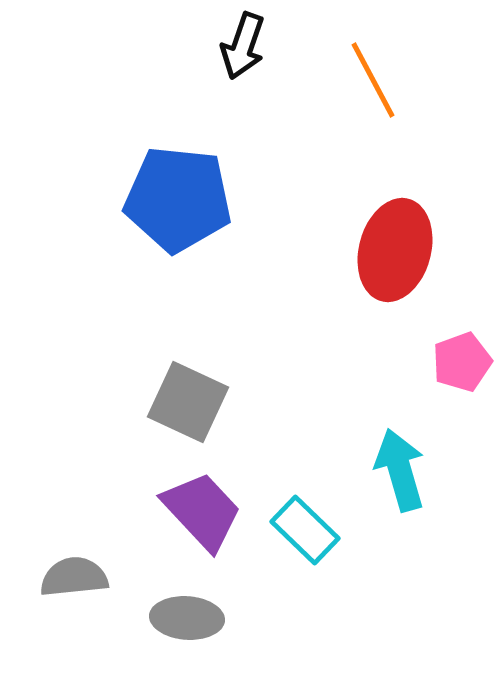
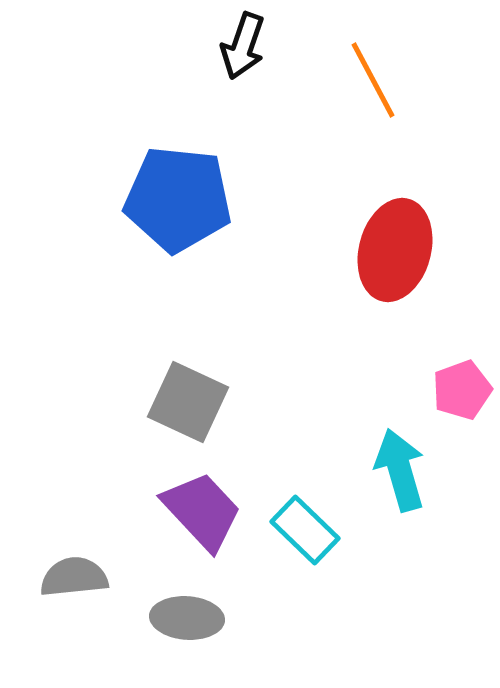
pink pentagon: moved 28 px down
